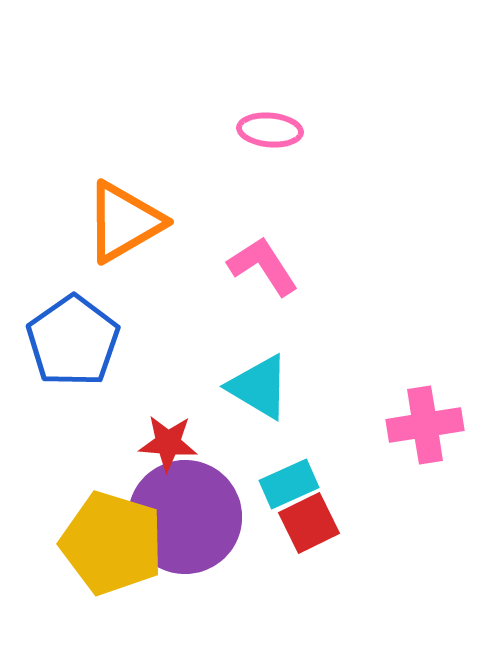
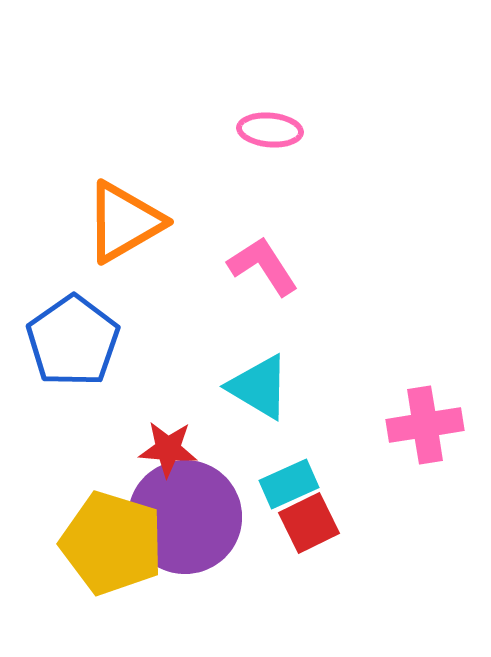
red star: moved 6 px down
